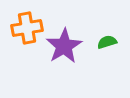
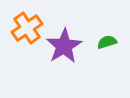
orange cross: rotated 24 degrees counterclockwise
